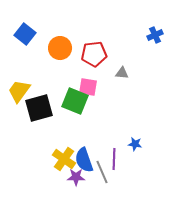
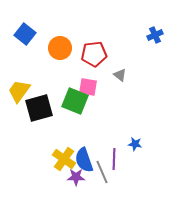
gray triangle: moved 2 px left, 2 px down; rotated 32 degrees clockwise
